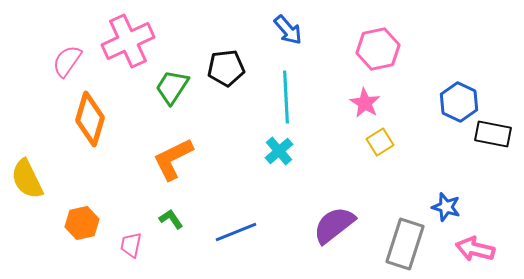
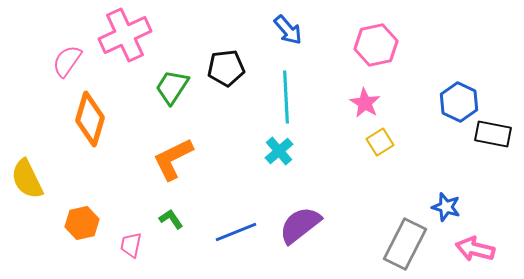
pink cross: moved 3 px left, 6 px up
pink hexagon: moved 2 px left, 4 px up
purple semicircle: moved 34 px left
gray rectangle: rotated 9 degrees clockwise
